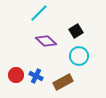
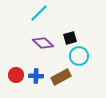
black square: moved 6 px left, 7 px down; rotated 16 degrees clockwise
purple diamond: moved 3 px left, 2 px down
blue cross: rotated 24 degrees counterclockwise
brown rectangle: moved 2 px left, 5 px up
